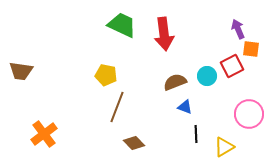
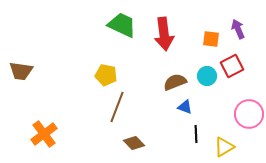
orange square: moved 40 px left, 10 px up
